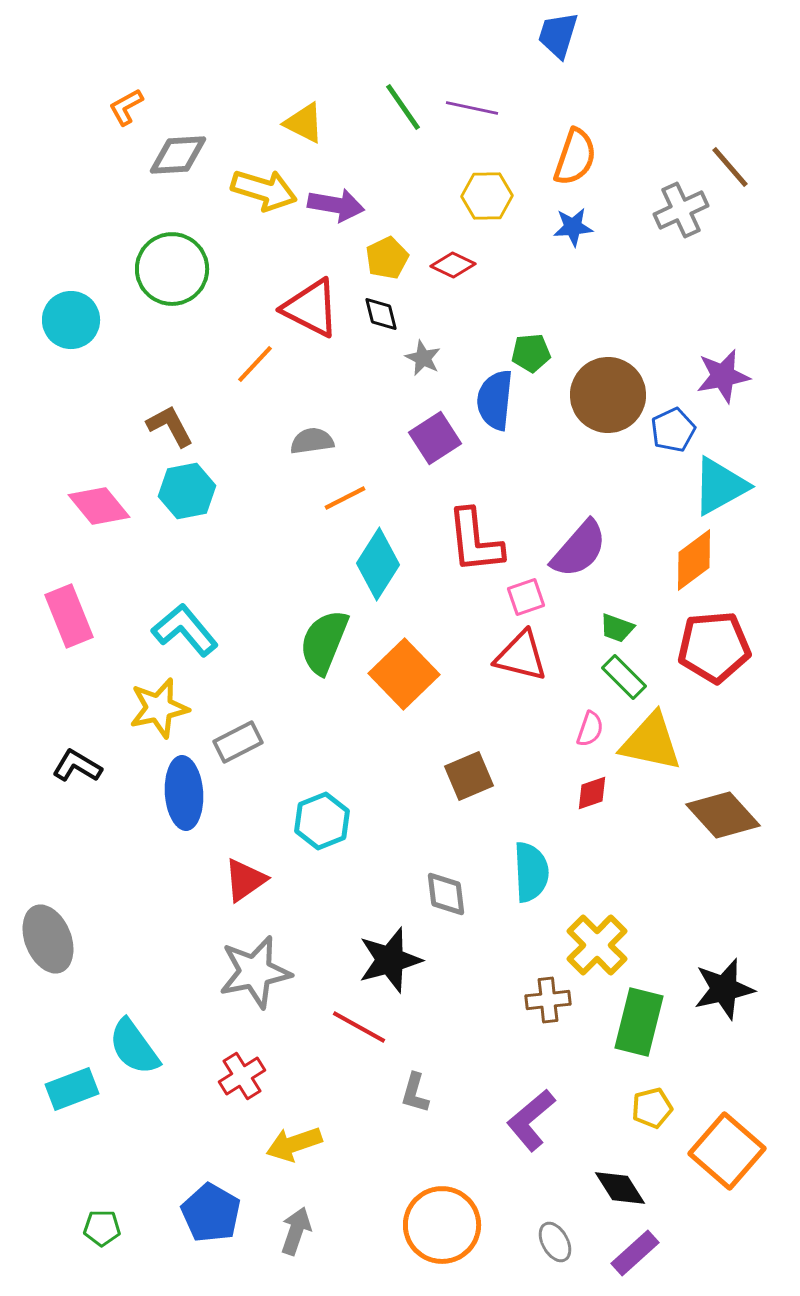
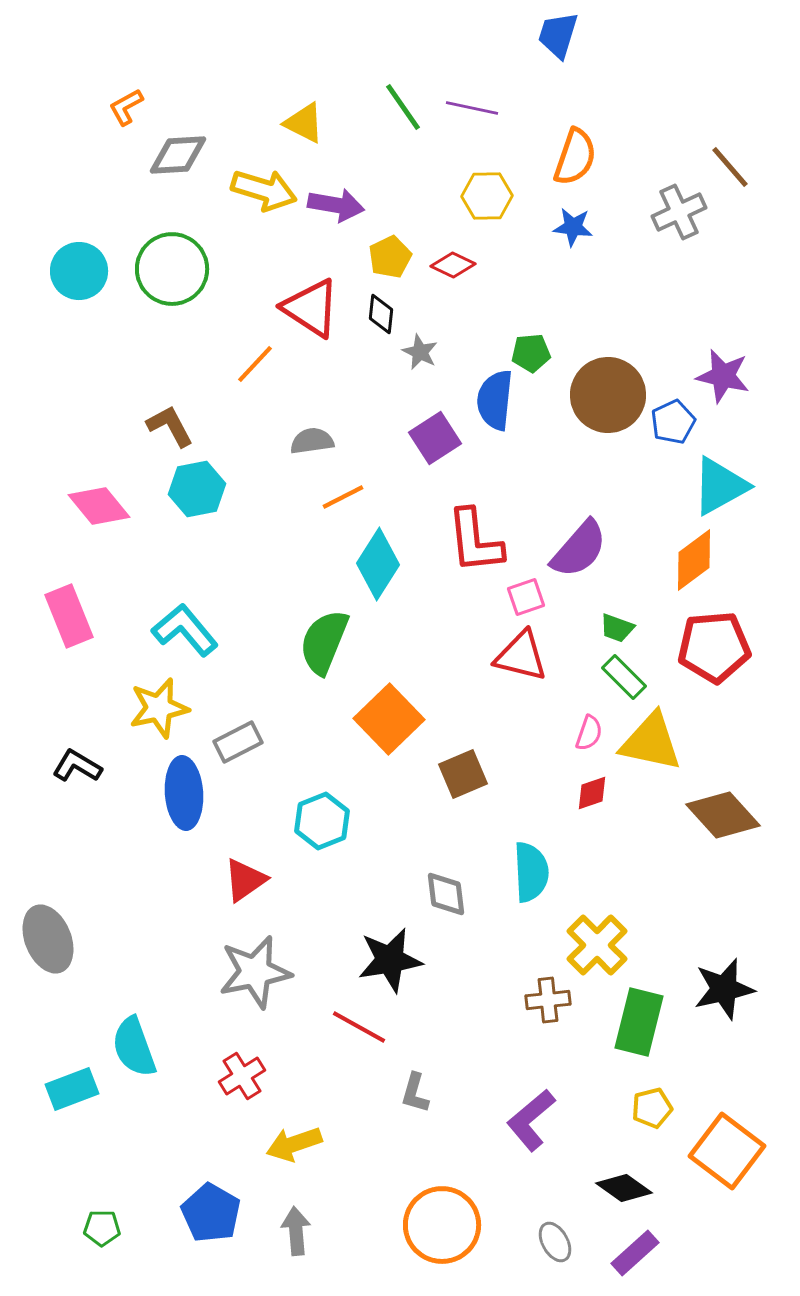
gray cross at (681, 210): moved 2 px left, 2 px down
blue star at (573, 227): rotated 12 degrees clockwise
yellow pentagon at (387, 258): moved 3 px right, 1 px up
red triangle at (311, 308): rotated 6 degrees clockwise
black diamond at (381, 314): rotated 21 degrees clockwise
cyan circle at (71, 320): moved 8 px right, 49 px up
gray star at (423, 358): moved 3 px left, 6 px up
purple star at (723, 376): rotated 24 degrees clockwise
blue pentagon at (673, 430): moved 8 px up
cyan hexagon at (187, 491): moved 10 px right, 2 px up
orange line at (345, 498): moved 2 px left, 1 px up
orange square at (404, 674): moved 15 px left, 45 px down
pink semicircle at (590, 729): moved 1 px left, 4 px down
brown square at (469, 776): moved 6 px left, 2 px up
black star at (390, 960): rotated 6 degrees clockwise
cyan semicircle at (134, 1047): rotated 16 degrees clockwise
orange square at (727, 1151): rotated 4 degrees counterclockwise
black diamond at (620, 1188): moved 4 px right; rotated 22 degrees counterclockwise
gray arrow at (296, 1231): rotated 24 degrees counterclockwise
